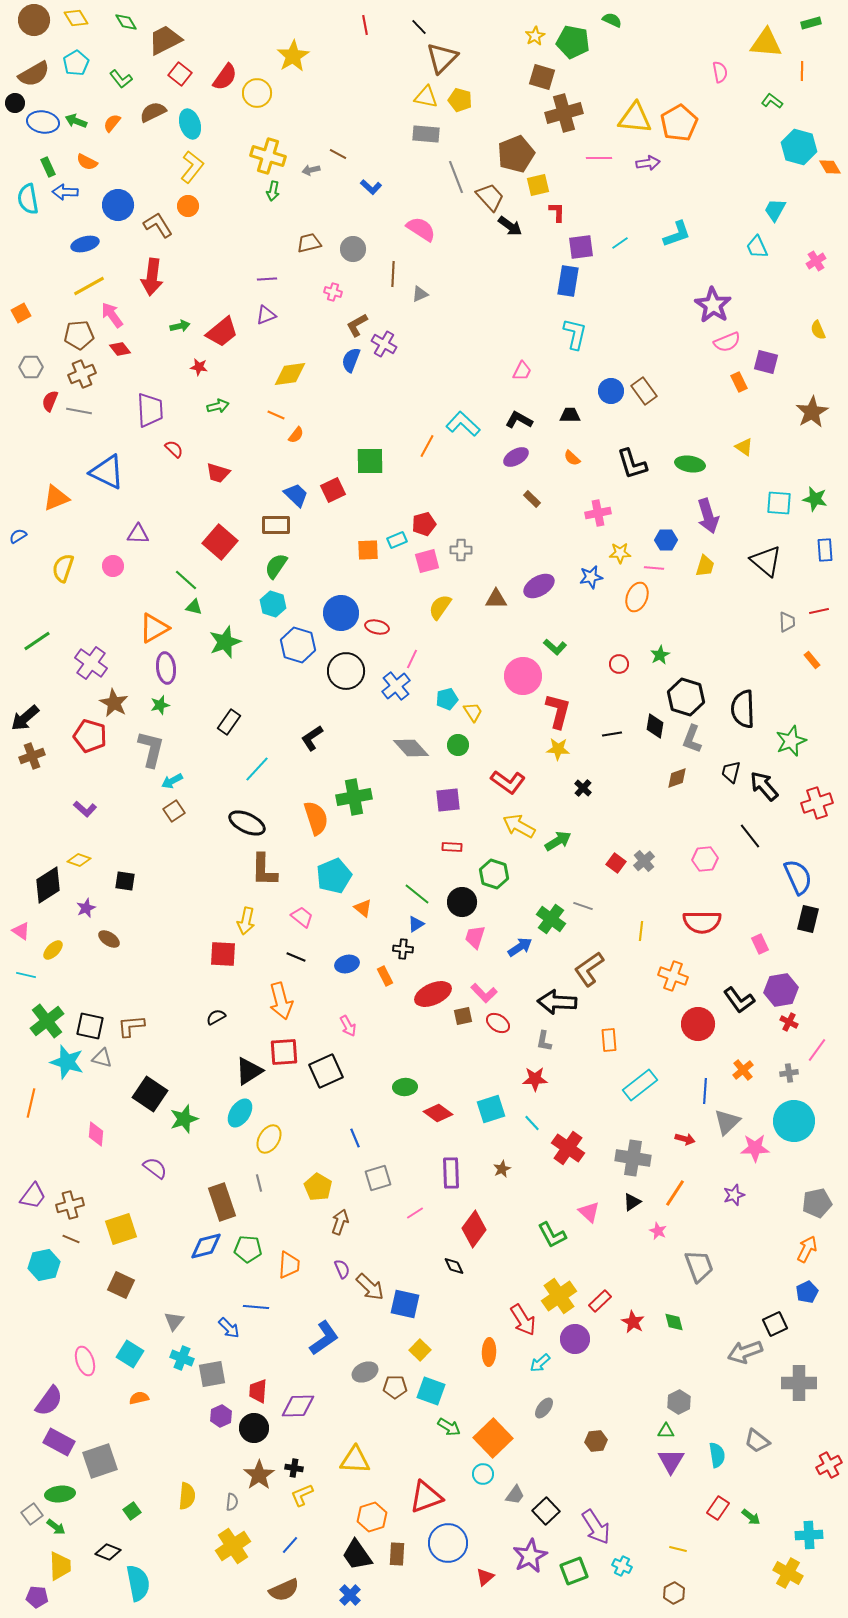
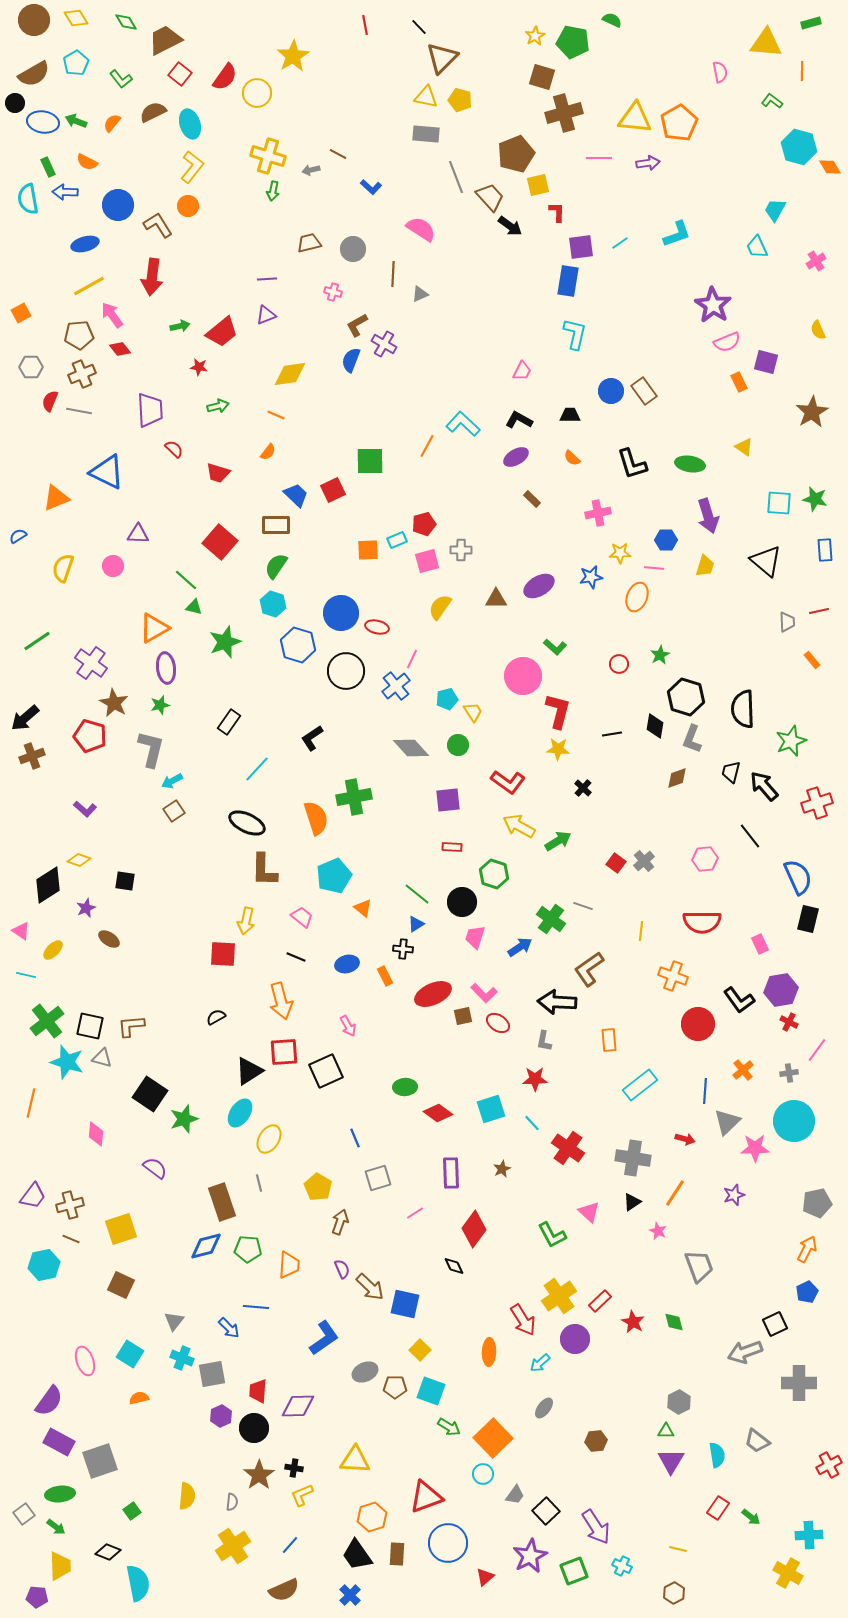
orange semicircle at (296, 435): moved 28 px left, 17 px down
gray square at (32, 1514): moved 8 px left
